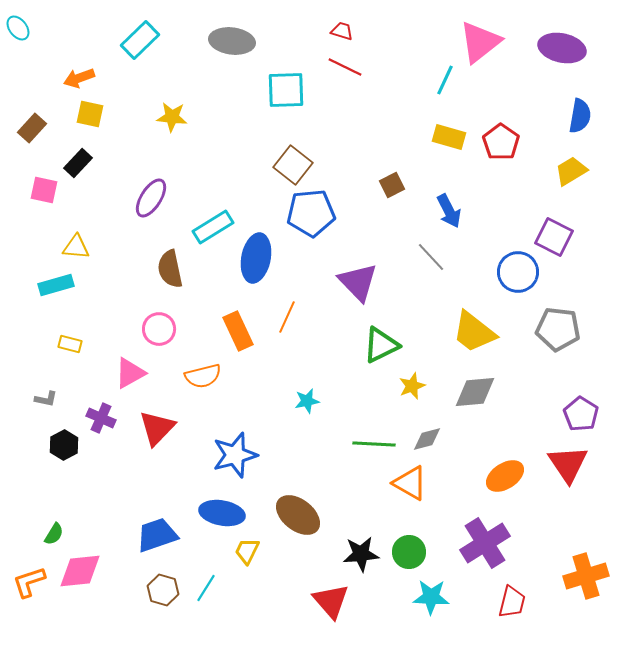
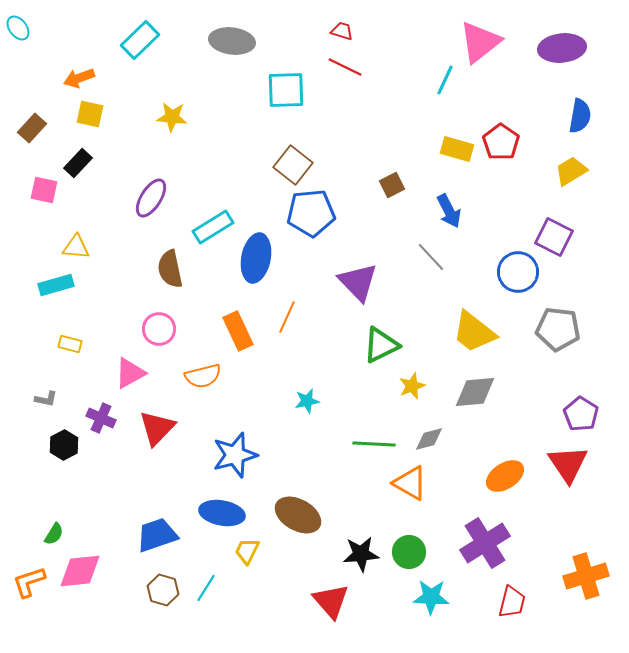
purple ellipse at (562, 48): rotated 18 degrees counterclockwise
yellow rectangle at (449, 137): moved 8 px right, 12 px down
gray diamond at (427, 439): moved 2 px right
brown ellipse at (298, 515): rotated 9 degrees counterclockwise
